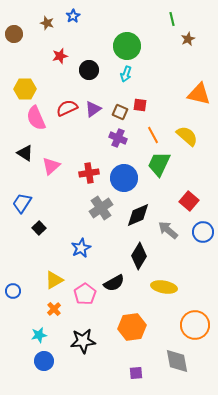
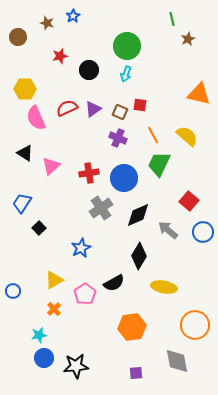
brown circle at (14, 34): moved 4 px right, 3 px down
black star at (83, 341): moved 7 px left, 25 px down
blue circle at (44, 361): moved 3 px up
